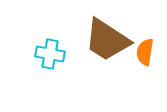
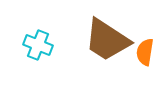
cyan cross: moved 12 px left, 9 px up; rotated 12 degrees clockwise
